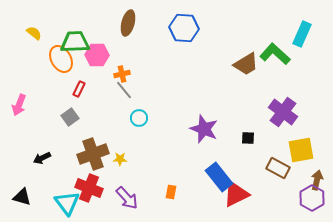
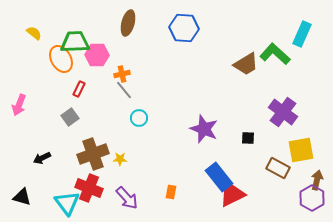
red triangle: moved 4 px left
